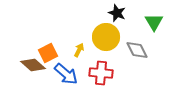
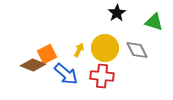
black star: rotated 18 degrees clockwise
green triangle: rotated 42 degrees counterclockwise
yellow circle: moved 1 px left, 11 px down
orange square: moved 1 px left, 1 px down
brown diamond: rotated 20 degrees counterclockwise
red cross: moved 1 px right, 3 px down
